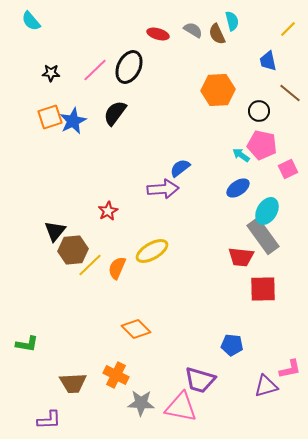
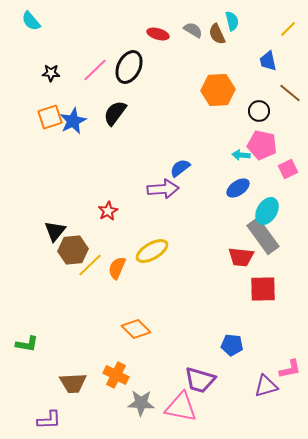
cyan arrow at (241, 155): rotated 30 degrees counterclockwise
